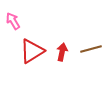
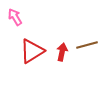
pink arrow: moved 2 px right, 4 px up
brown line: moved 4 px left, 4 px up
